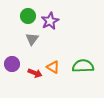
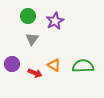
purple star: moved 5 px right
orange triangle: moved 1 px right, 2 px up
